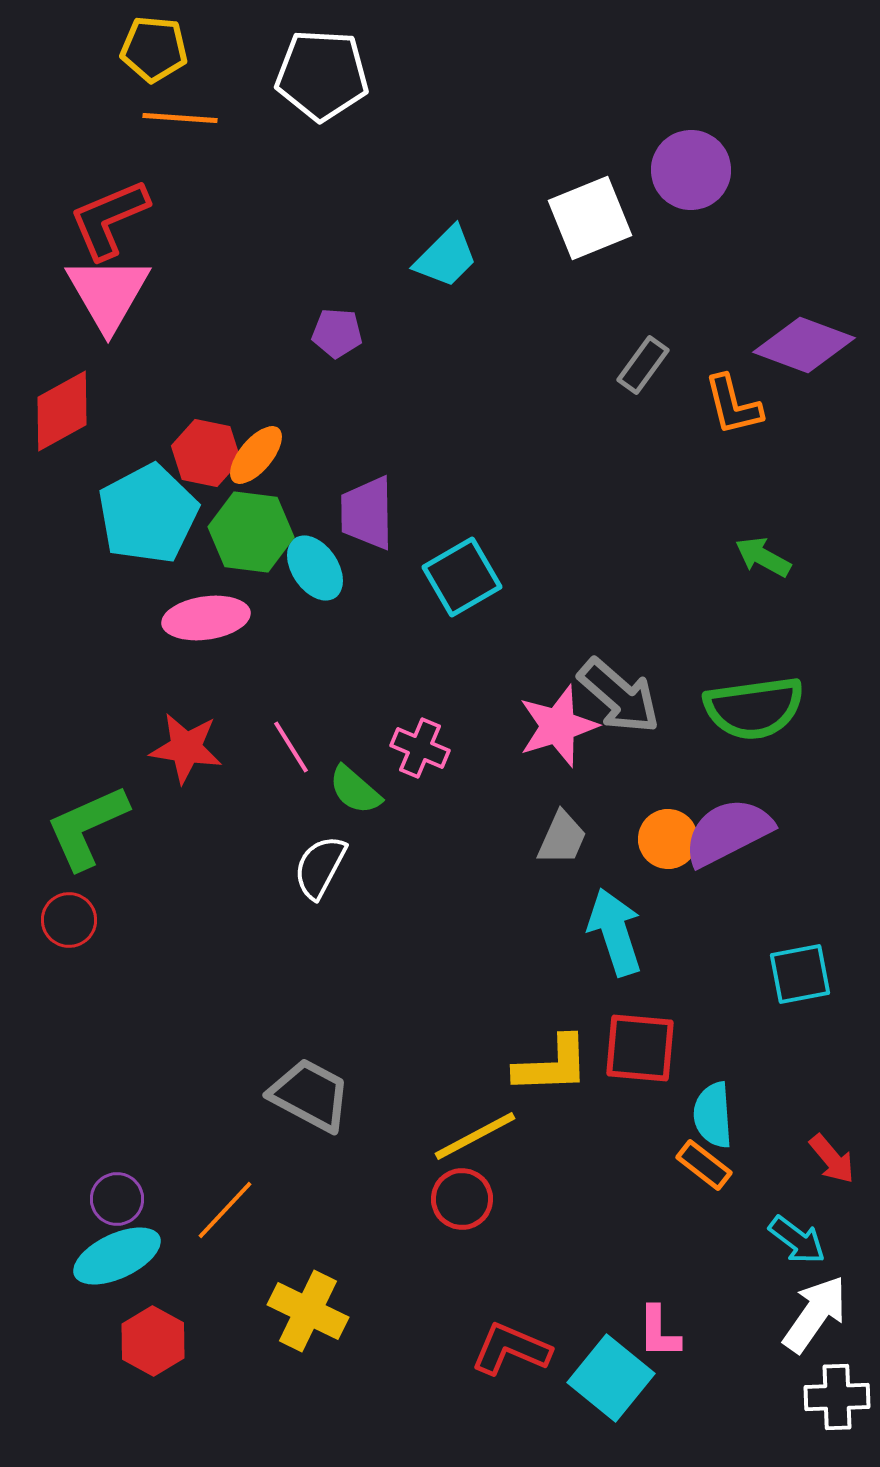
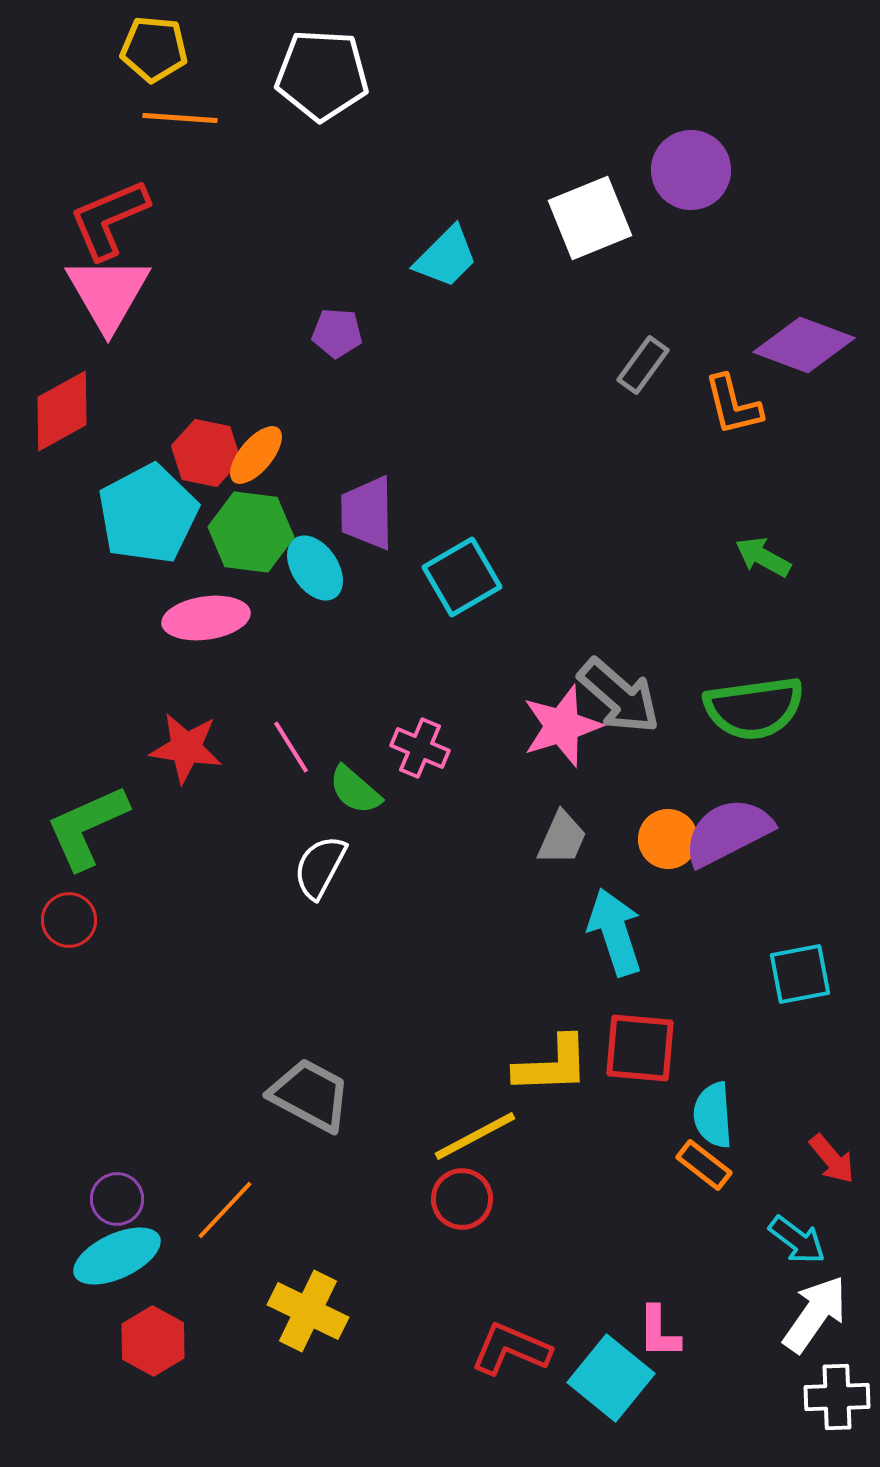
pink star at (558, 726): moved 4 px right
